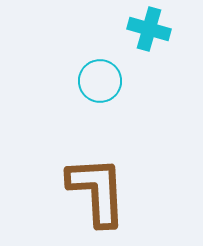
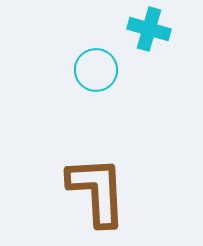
cyan circle: moved 4 px left, 11 px up
